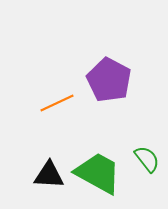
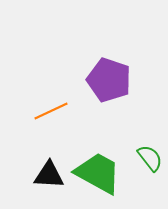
purple pentagon: rotated 9 degrees counterclockwise
orange line: moved 6 px left, 8 px down
green semicircle: moved 3 px right, 1 px up
